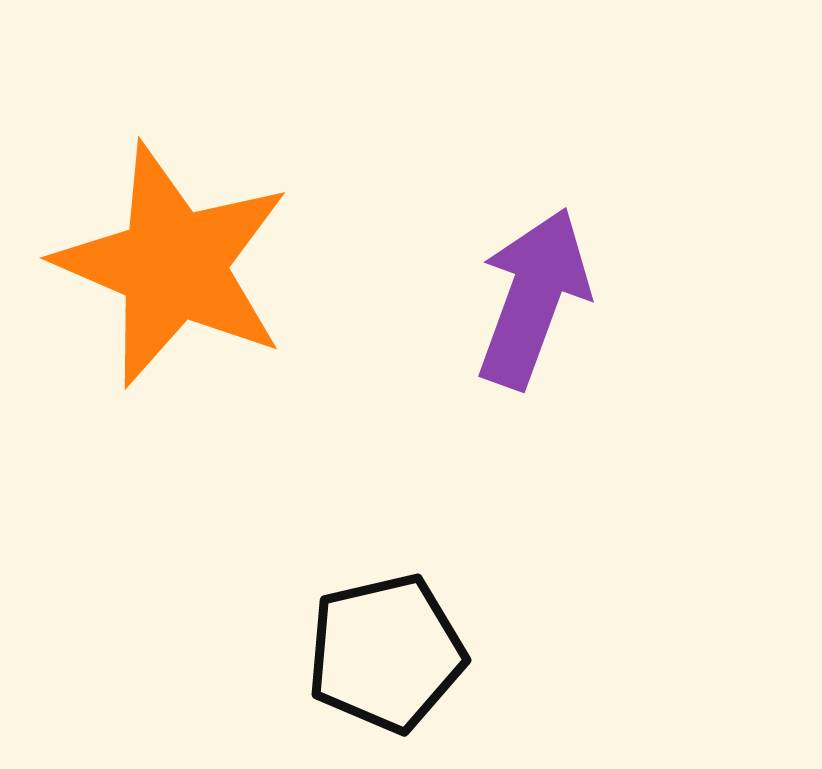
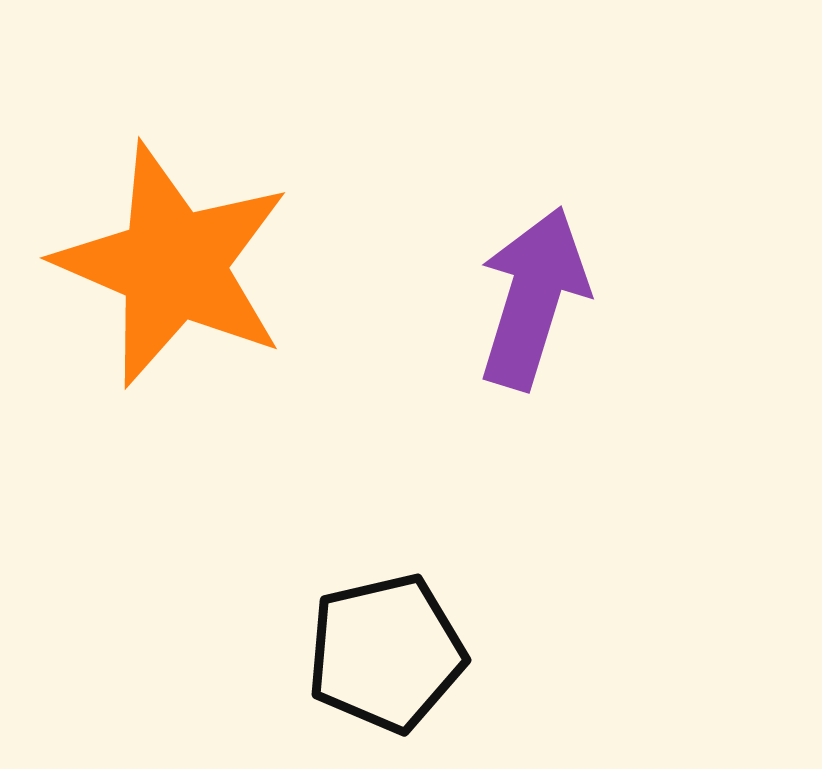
purple arrow: rotated 3 degrees counterclockwise
